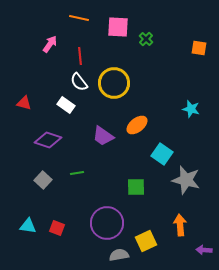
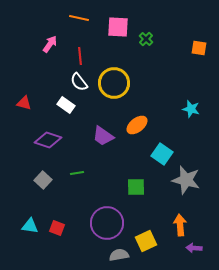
cyan triangle: moved 2 px right
purple arrow: moved 10 px left, 2 px up
